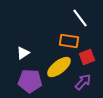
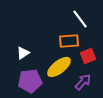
white line: moved 1 px down
orange rectangle: rotated 12 degrees counterclockwise
red square: moved 1 px right, 1 px up
purple pentagon: rotated 10 degrees counterclockwise
